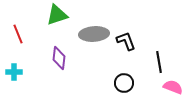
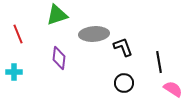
black L-shape: moved 3 px left, 6 px down
pink semicircle: moved 2 px down; rotated 12 degrees clockwise
